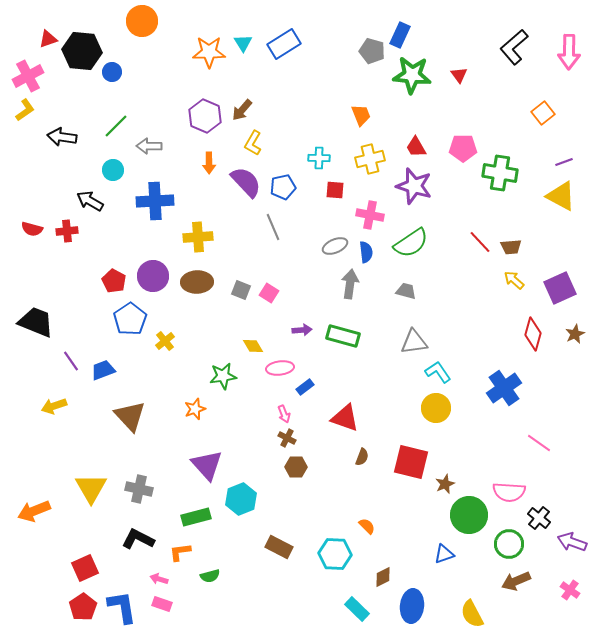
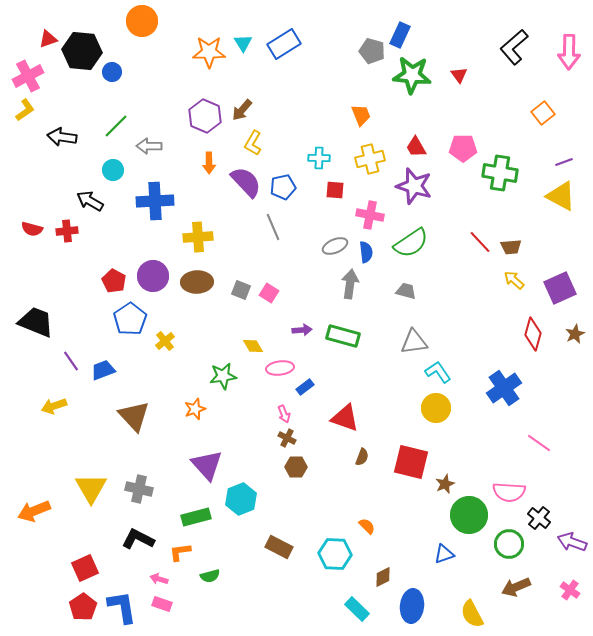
brown triangle at (130, 416): moved 4 px right
brown arrow at (516, 581): moved 6 px down
